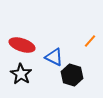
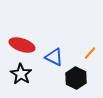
orange line: moved 12 px down
black hexagon: moved 4 px right, 3 px down; rotated 10 degrees clockwise
